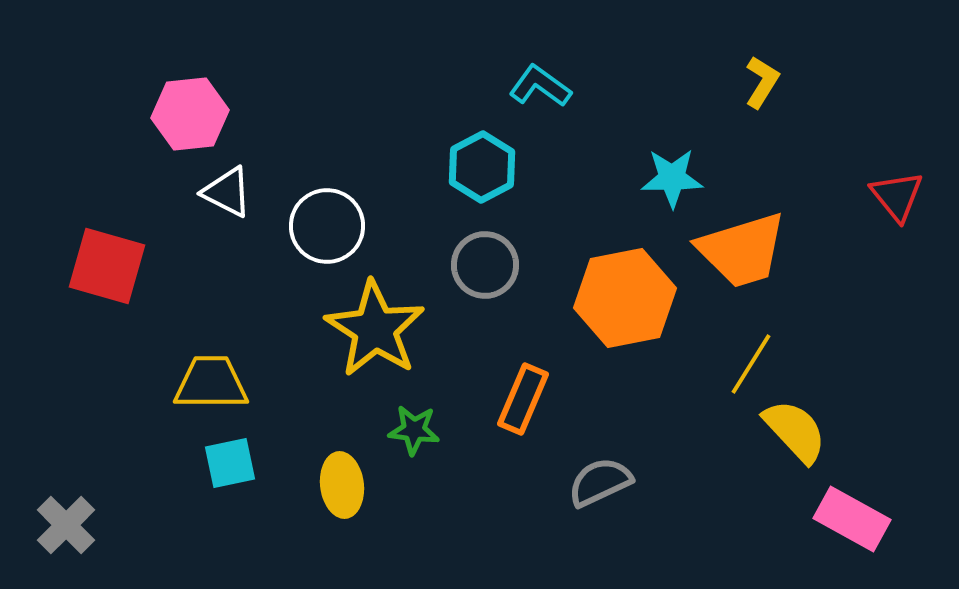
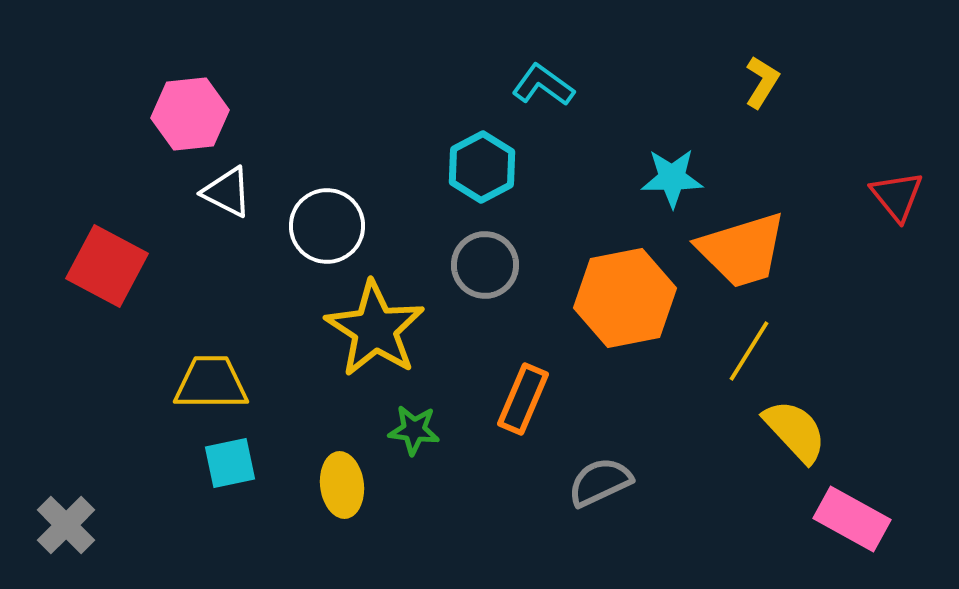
cyan L-shape: moved 3 px right, 1 px up
red square: rotated 12 degrees clockwise
yellow line: moved 2 px left, 13 px up
